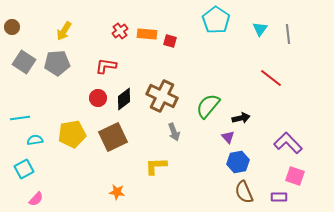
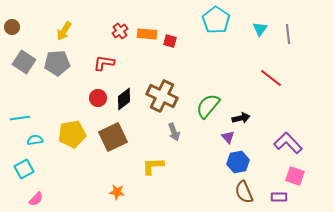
red L-shape: moved 2 px left, 3 px up
yellow L-shape: moved 3 px left
